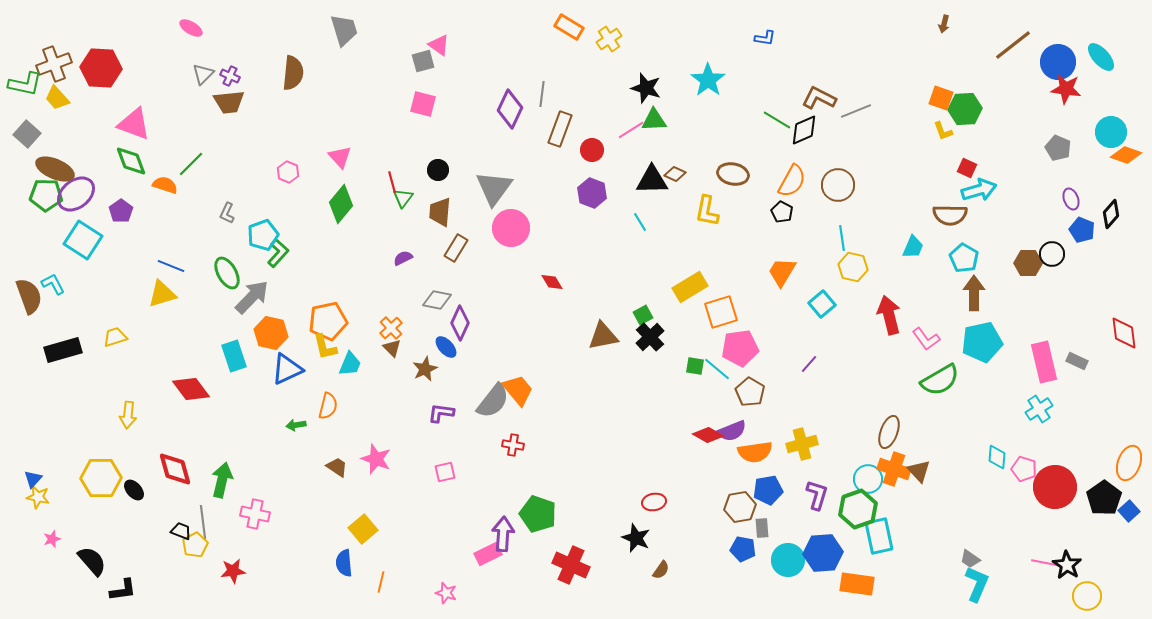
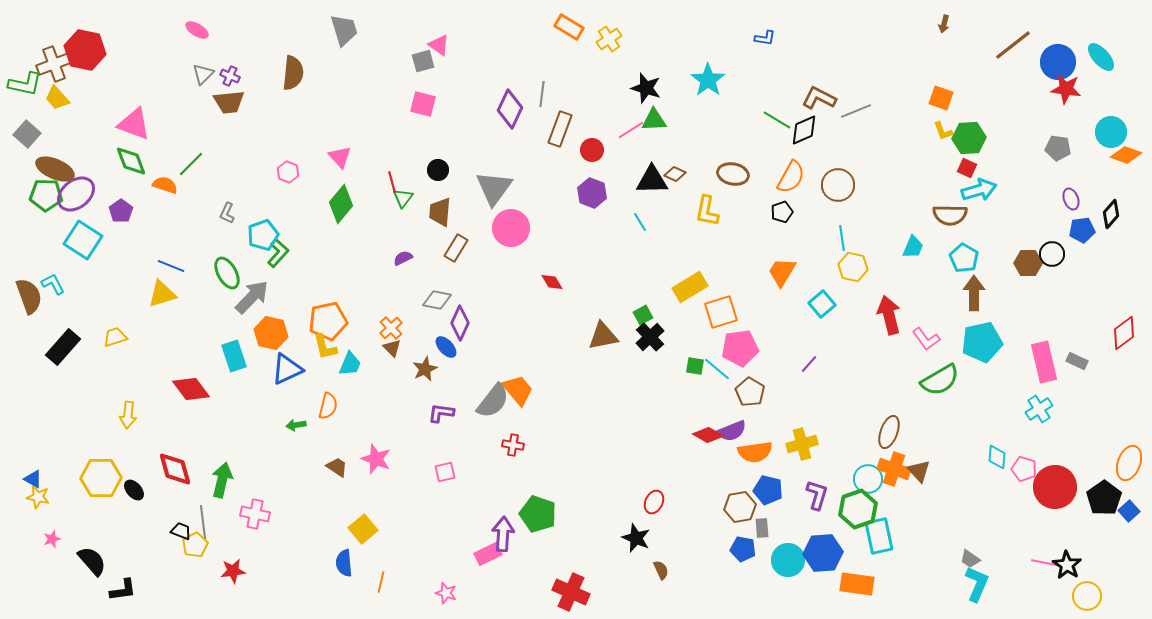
pink ellipse at (191, 28): moved 6 px right, 2 px down
red hexagon at (101, 68): moved 16 px left, 18 px up; rotated 9 degrees clockwise
green hexagon at (965, 109): moved 4 px right, 29 px down
gray pentagon at (1058, 148): rotated 15 degrees counterclockwise
orange semicircle at (792, 181): moved 1 px left, 4 px up
black pentagon at (782, 212): rotated 25 degrees clockwise
blue pentagon at (1082, 230): rotated 30 degrees counterclockwise
red diamond at (1124, 333): rotated 60 degrees clockwise
black rectangle at (63, 350): moved 3 px up; rotated 33 degrees counterclockwise
blue triangle at (33, 479): rotated 42 degrees counterclockwise
blue pentagon at (768, 490): rotated 24 degrees clockwise
red ellipse at (654, 502): rotated 55 degrees counterclockwise
red cross at (571, 565): moved 27 px down
brown semicircle at (661, 570): rotated 60 degrees counterclockwise
